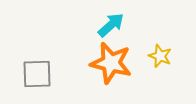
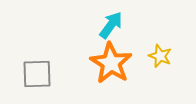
cyan arrow: rotated 12 degrees counterclockwise
orange star: rotated 18 degrees clockwise
